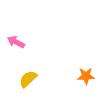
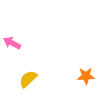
pink arrow: moved 4 px left, 1 px down
